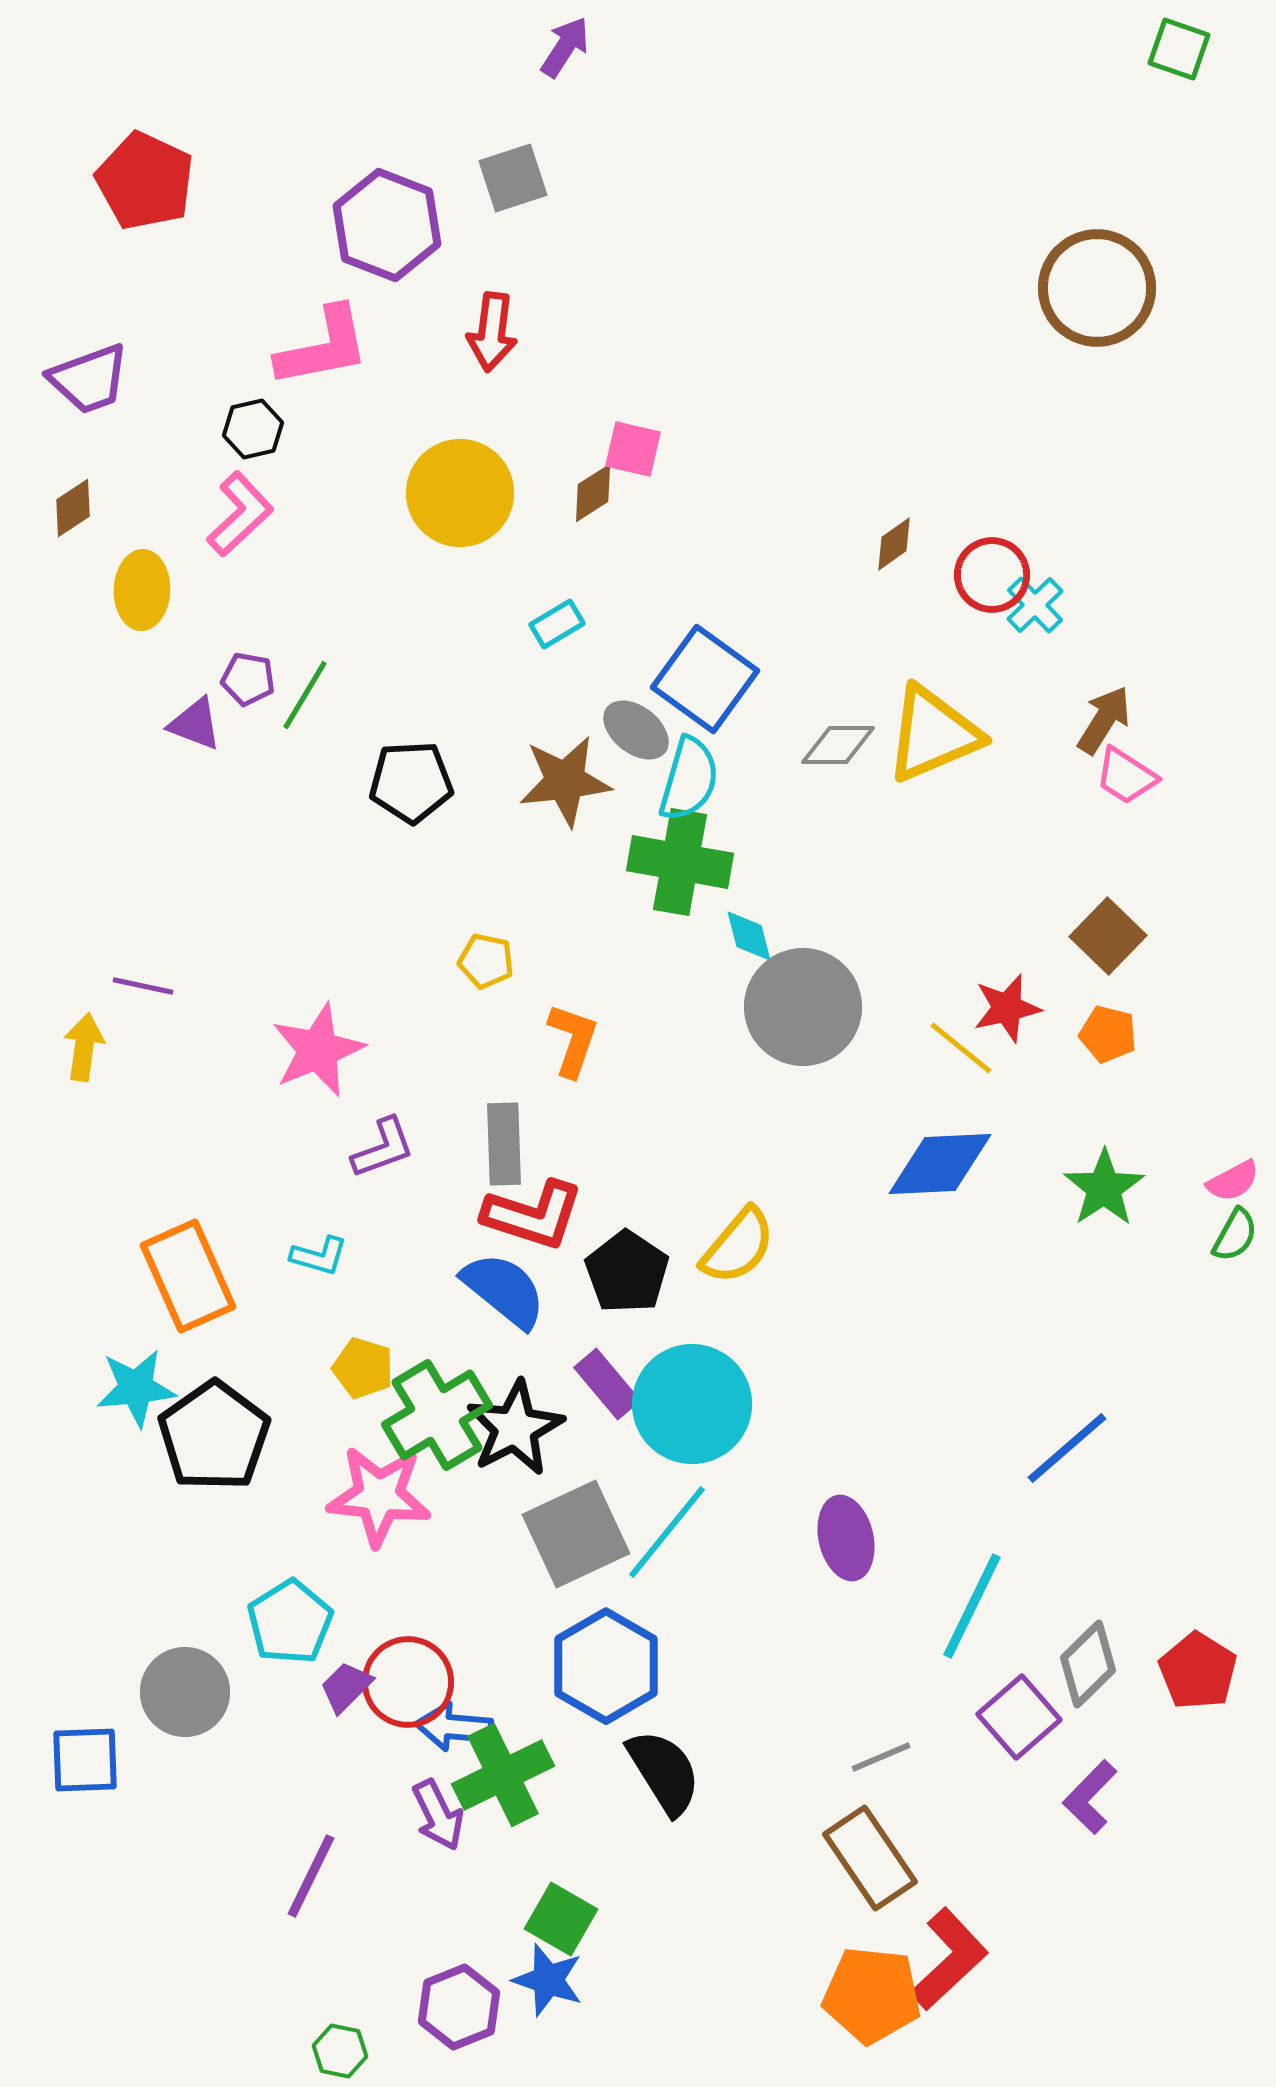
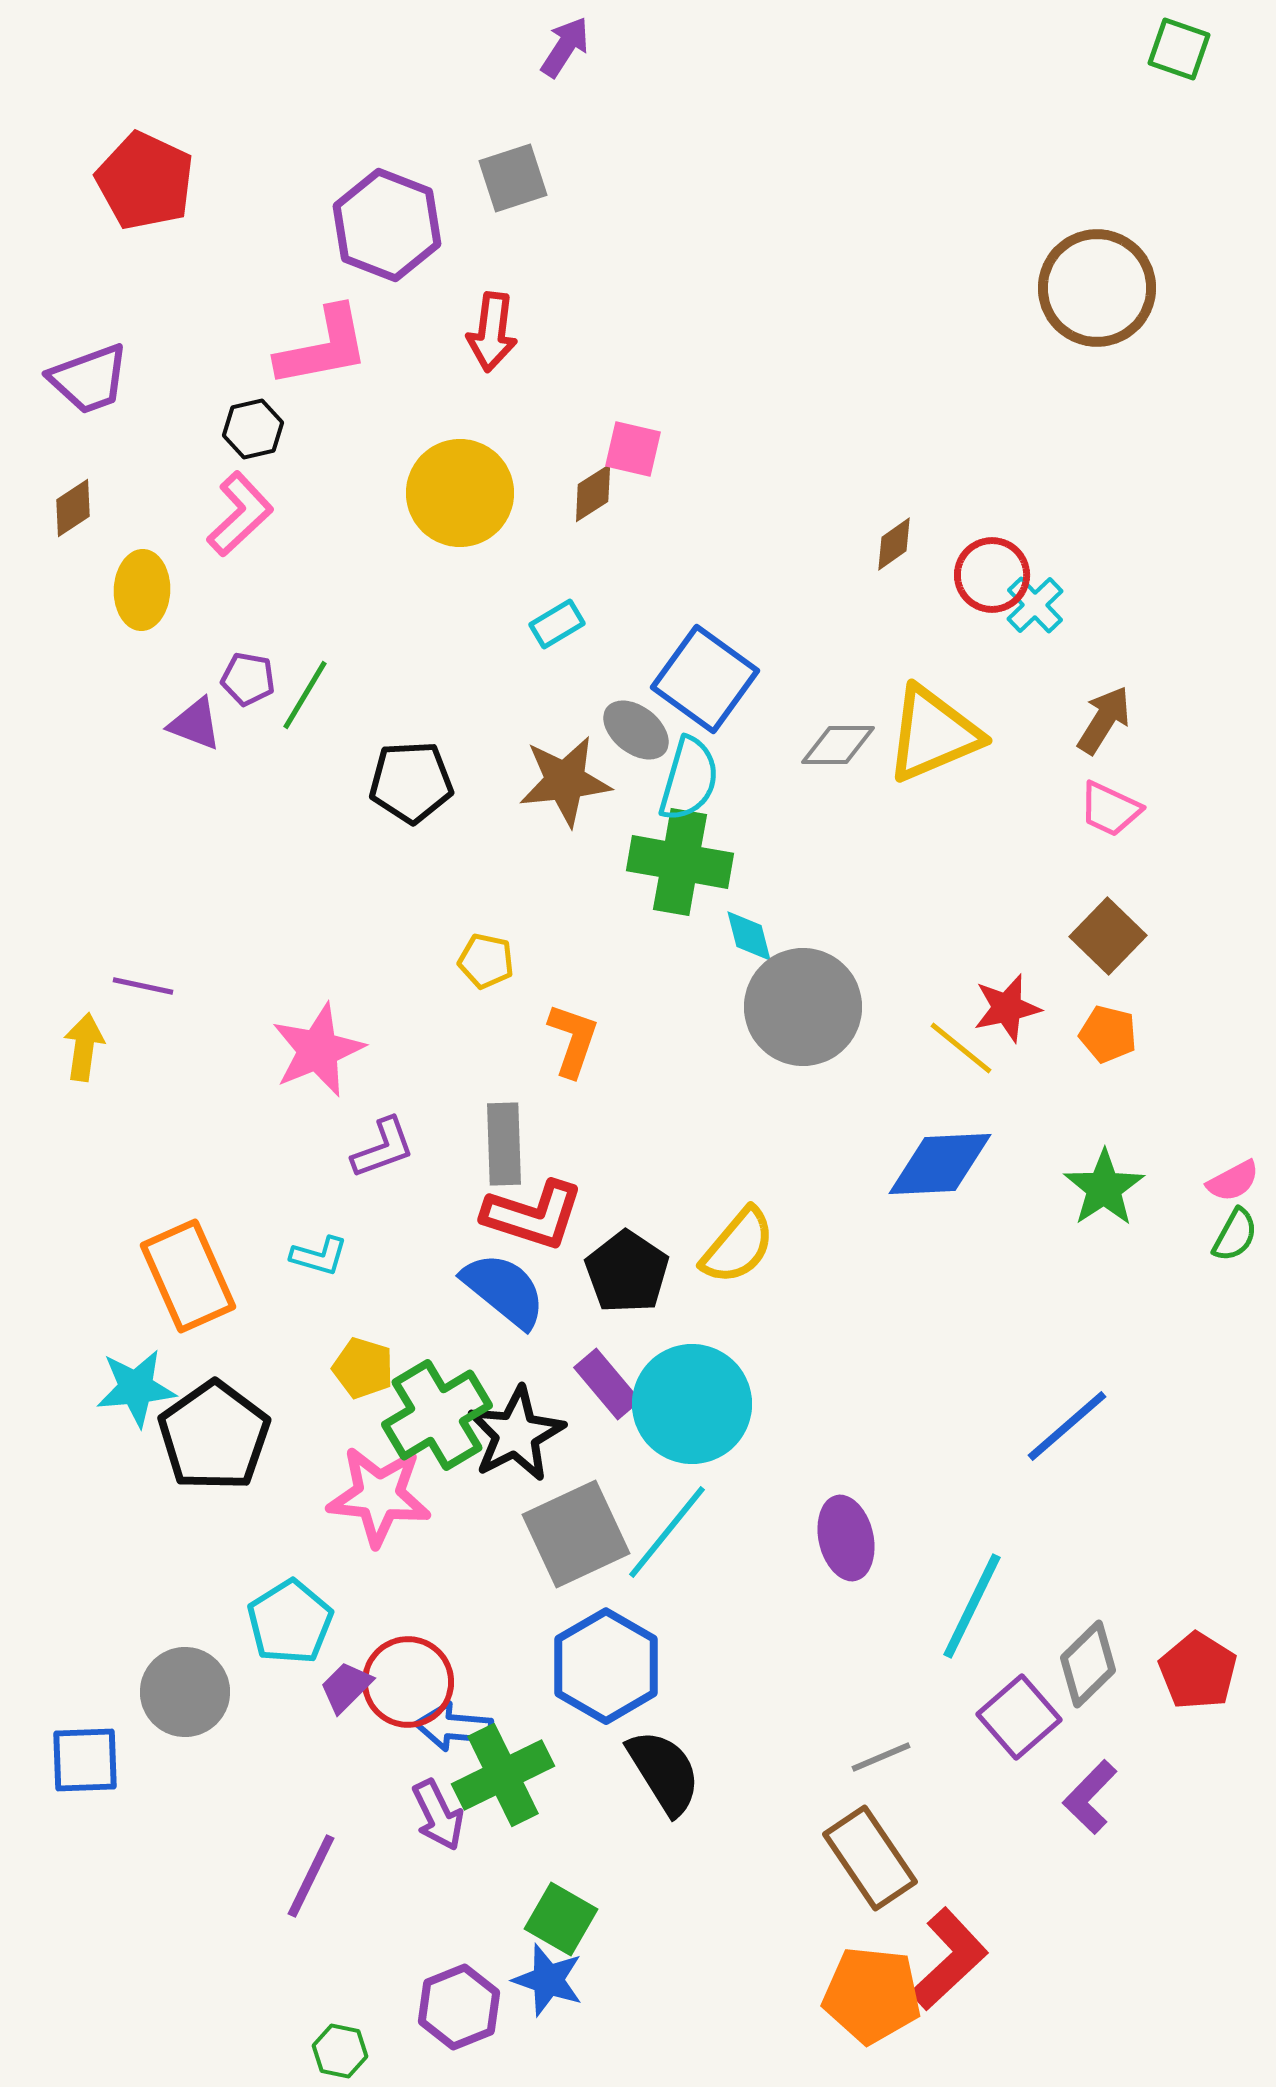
pink trapezoid at (1126, 776): moved 16 px left, 33 px down; rotated 8 degrees counterclockwise
black star at (515, 1428): moved 1 px right, 6 px down
blue line at (1067, 1448): moved 22 px up
